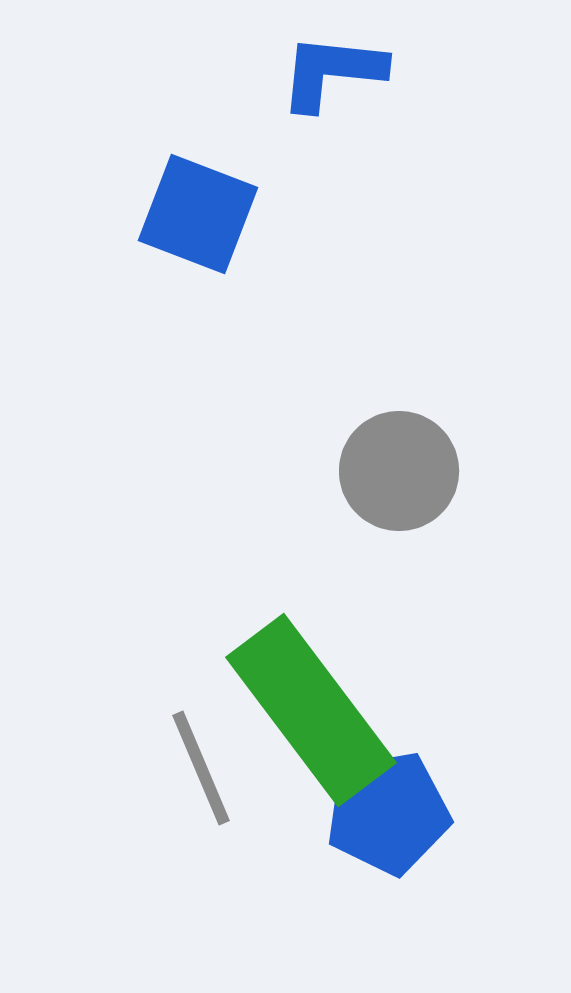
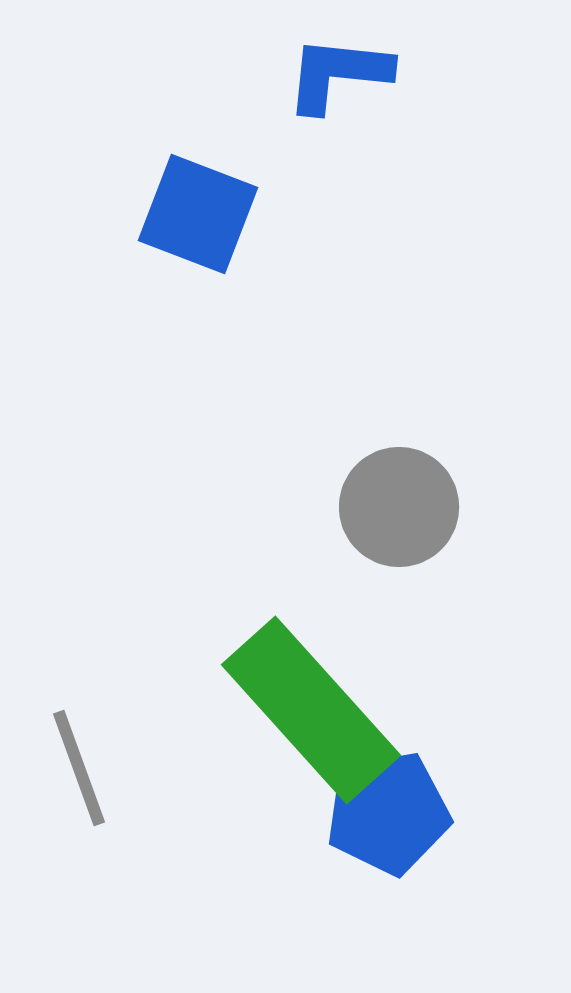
blue L-shape: moved 6 px right, 2 px down
gray circle: moved 36 px down
green rectangle: rotated 5 degrees counterclockwise
gray line: moved 122 px left; rotated 3 degrees clockwise
